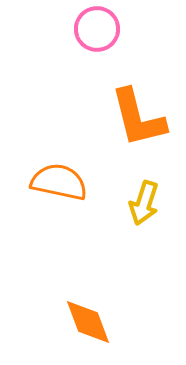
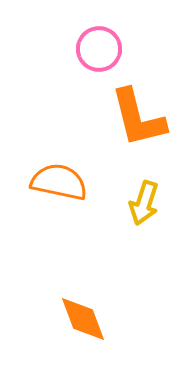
pink circle: moved 2 px right, 20 px down
orange diamond: moved 5 px left, 3 px up
